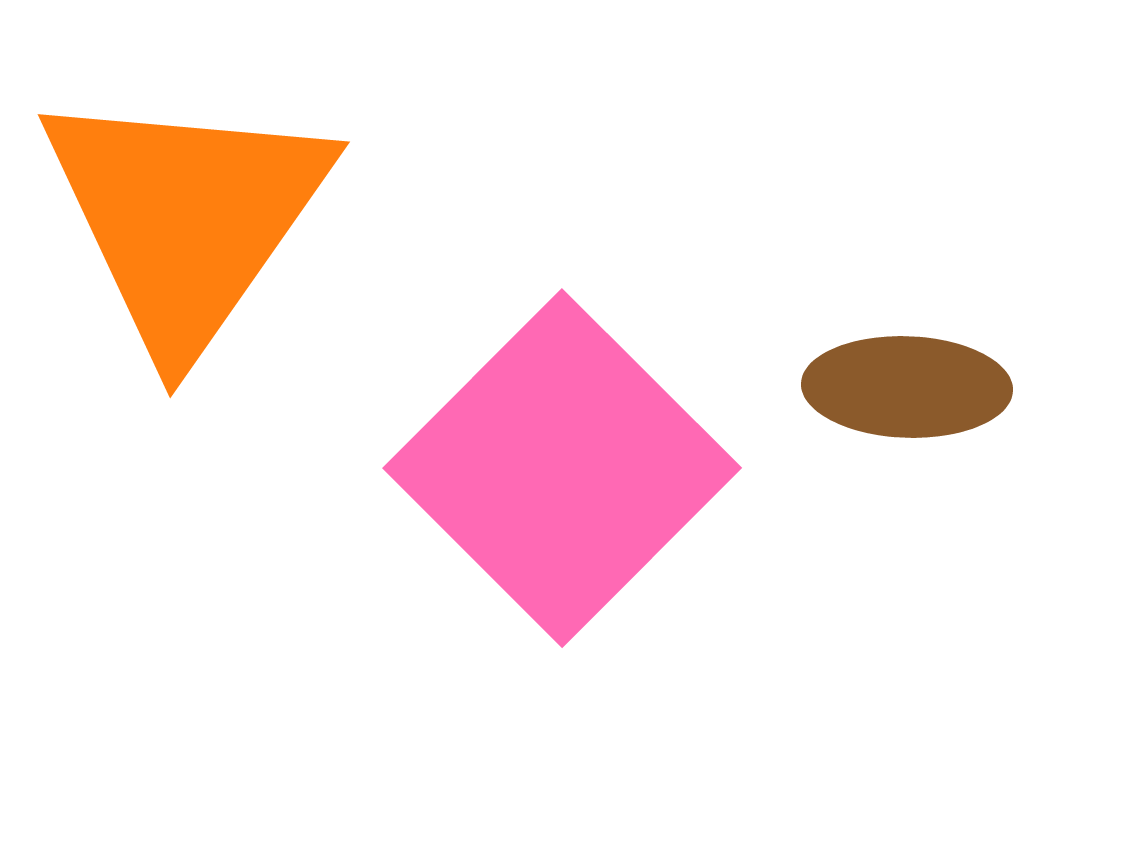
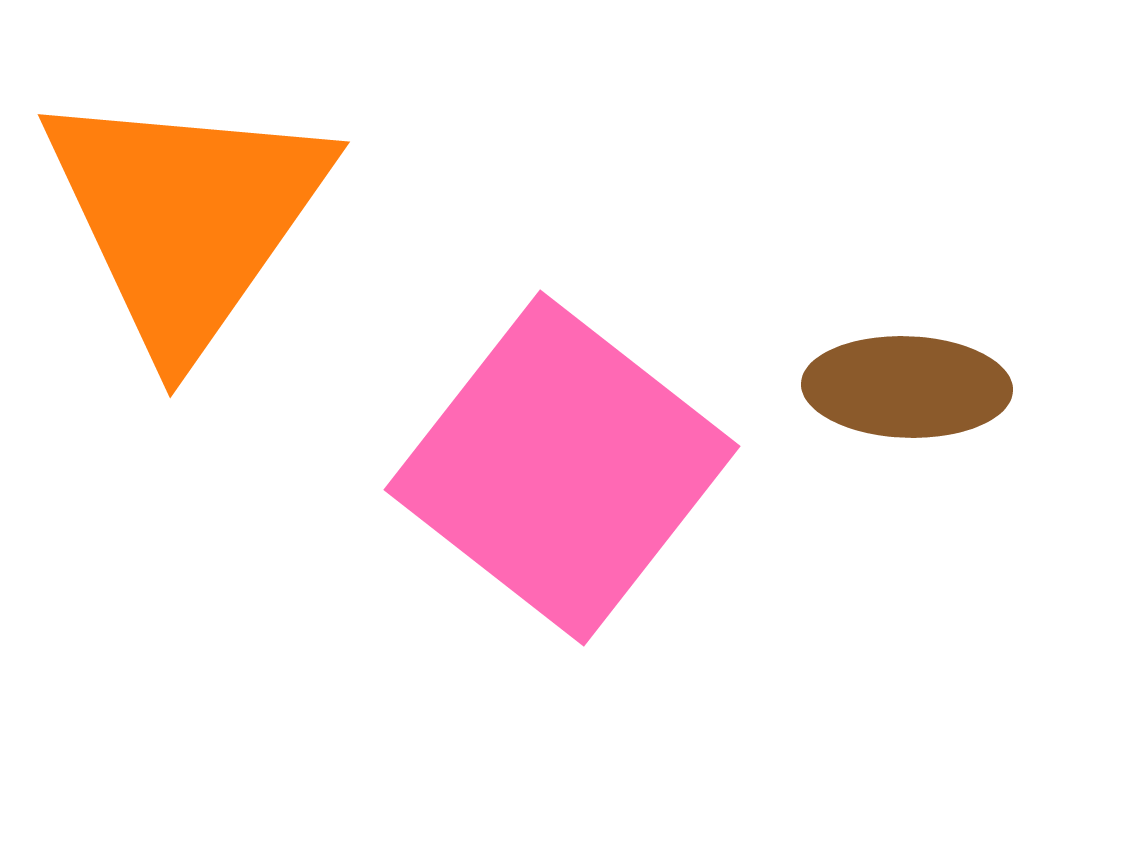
pink square: rotated 7 degrees counterclockwise
